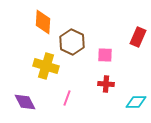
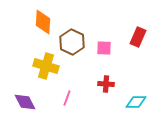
pink square: moved 1 px left, 7 px up
